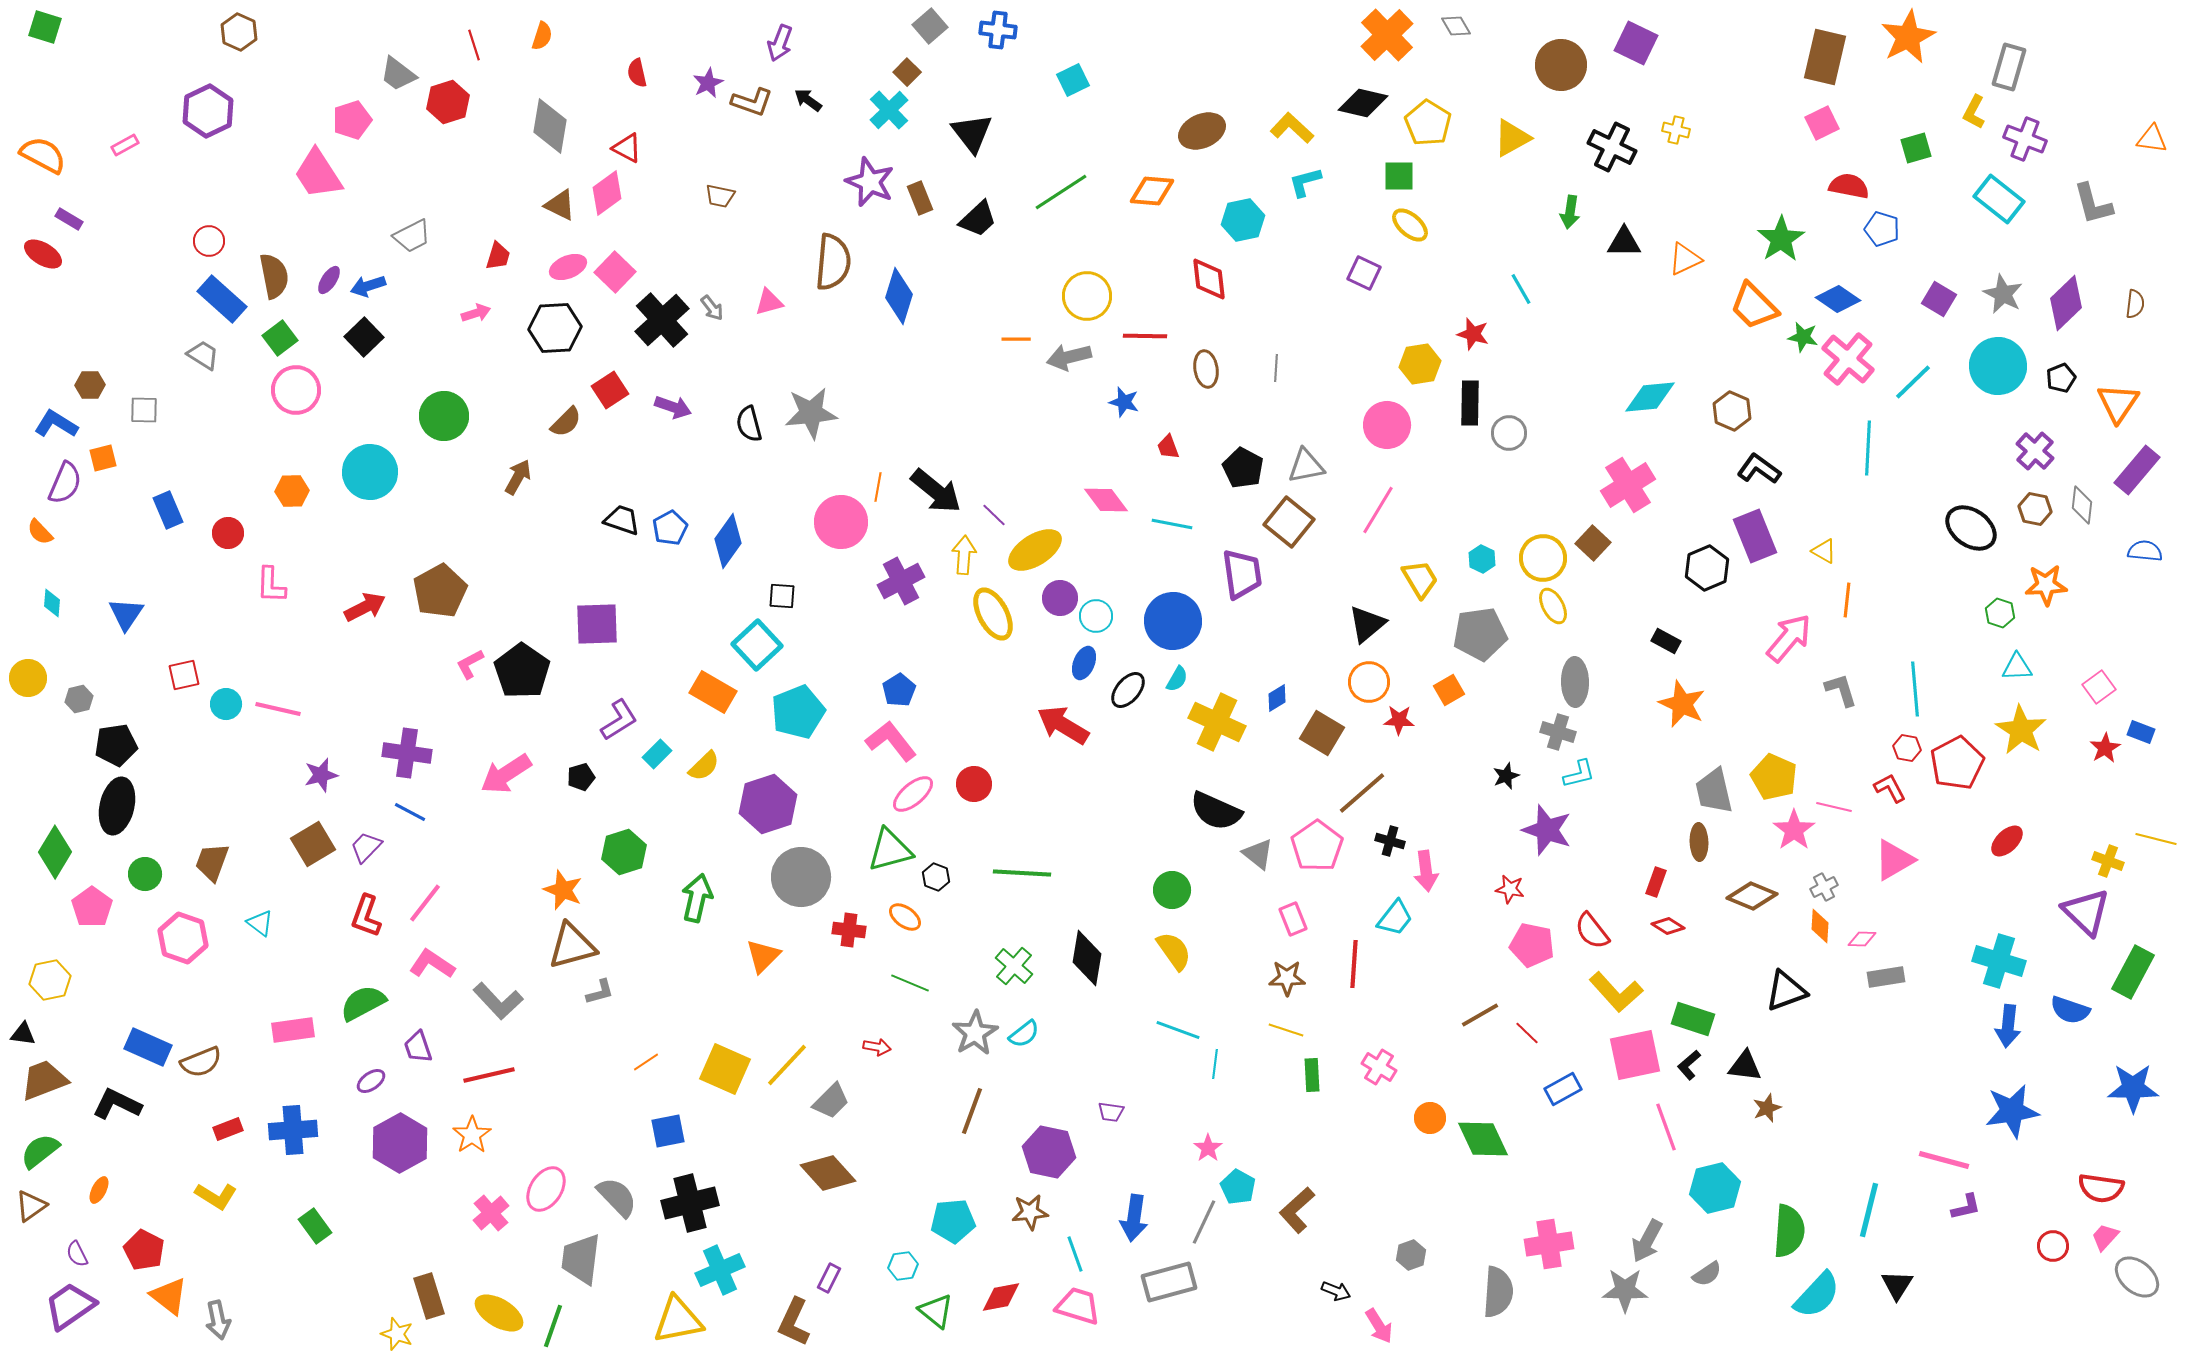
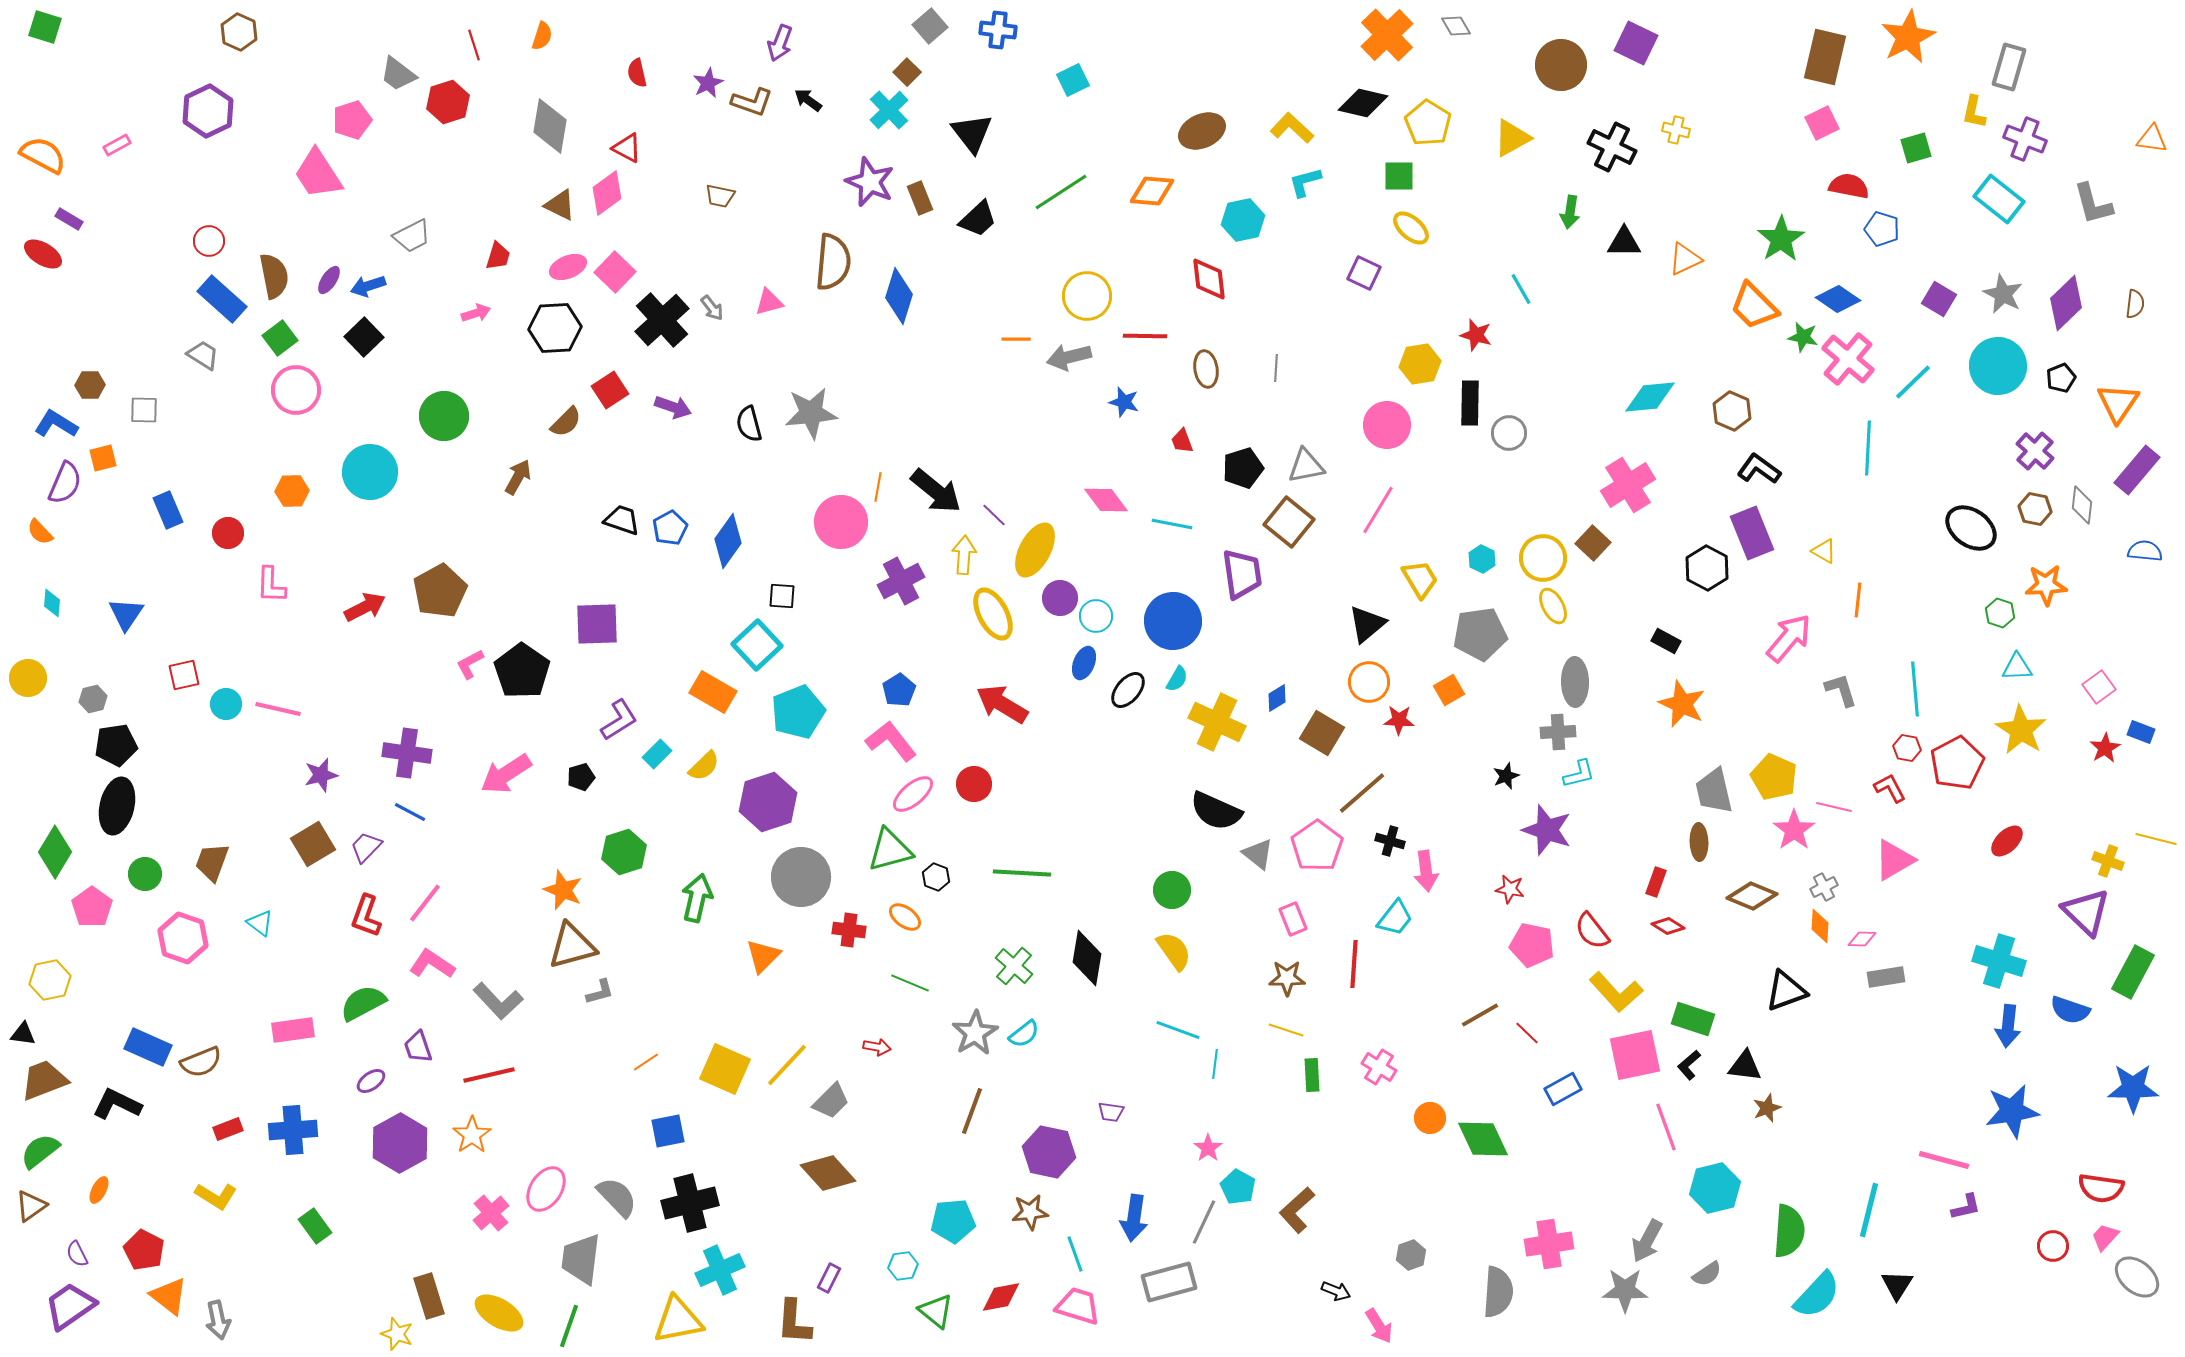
yellow L-shape at (1974, 112): rotated 16 degrees counterclockwise
pink rectangle at (125, 145): moved 8 px left
yellow ellipse at (1410, 225): moved 1 px right, 3 px down
red star at (1473, 334): moved 3 px right, 1 px down
red trapezoid at (1168, 447): moved 14 px right, 6 px up
black pentagon at (1243, 468): rotated 27 degrees clockwise
purple rectangle at (1755, 536): moved 3 px left, 3 px up
yellow ellipse at (1035, 550): rotated 30 degrees counterclockwise
black hexagon at (1707, 568): rotated 9 degrees counterclockwise
orange line at (1847, 600): moved 11 px right
gray hexagon at (79, 699): moved 14 px right
red arrow at (1063, 725): moved 61 px left, 21 px up
gray cross at (1558, 732): rotated 20 degrees counterclockwise
purple hexagon at (768, 804): moved 2 px up
brown L-shape at (794, 1322): rotated 21 degrees counterclockwise
green line at (553, 1326): moved 16 px right
